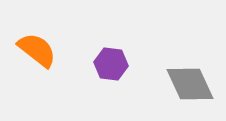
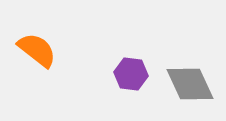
purple hexagon: moved 20 px right, 10 px down
